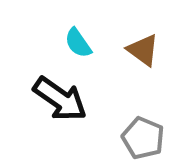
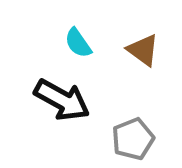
black arrow: moved 2 px right, 1 px down; rotated 6 degrees counterclockwise
gray pentagon: moved 10 px left, 1 px down; rotated 27 degrees clockwise
